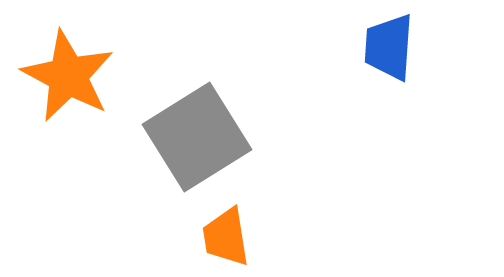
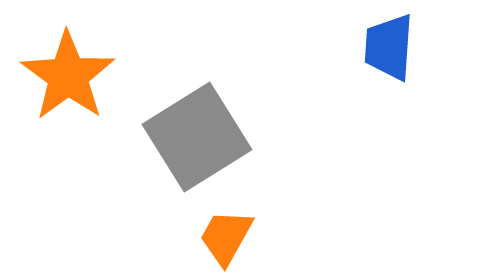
orange star: rotated 8 degrees clockwise
orange trapezoid: rotated 38 degrees clockwise
